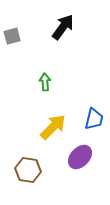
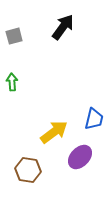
gray square: moved 2 px right
green arrow: moved 33 px left
yellow arrow: moved 1 px right, 5 px down; rotated 8 degrees clockwise
